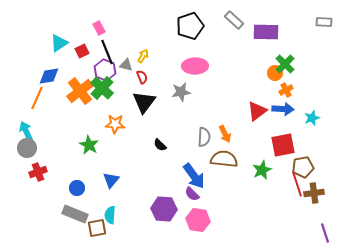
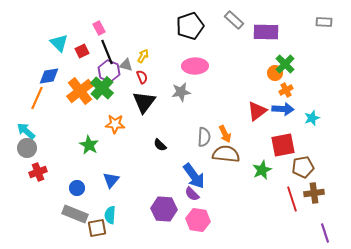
cyan triangle at (59, 43): rotated 42 degrees counterclockwise
purple hexagon at (105, 70): moved 4 px right, 1 px down
cyan arrow at (26, 131): rotated 24 degrees counterclockwise
brown semicircle at (224, 159): moved 2 px right, 5 px up
red line at (297, 184): moved 5 px left, 15 px down
